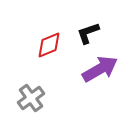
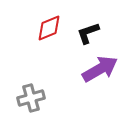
red diamond: moved 17 px up
gray cross: rotated 20 degrees clockwise
